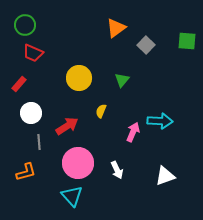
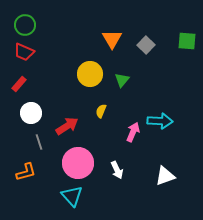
orange triangle: moved 4 px left, 11 px down; rotated 25 degrees counterclockwise
red trapezoid: moved 9 px left, 1 px up
yellow circle: moved 11 px right, 4 px up
gray line: rotated 14 degrees counterclockwise
